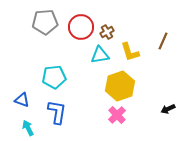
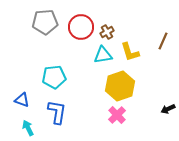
cyan triangle: moved 3 px right
